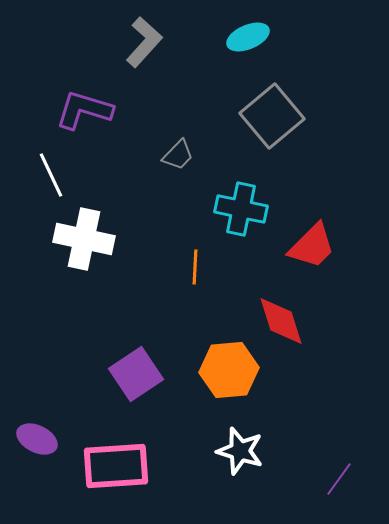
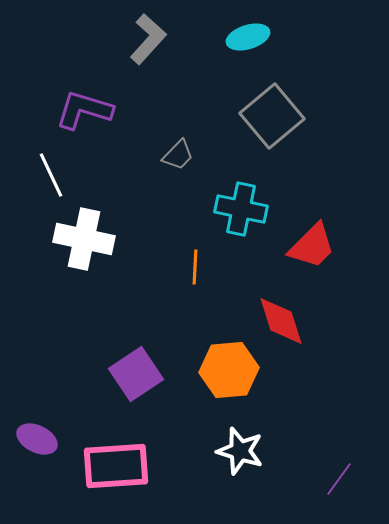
cyan ellipse: rotated 6 degrees clockwise
gray L-shape: moved 4 px right, 3 px up
